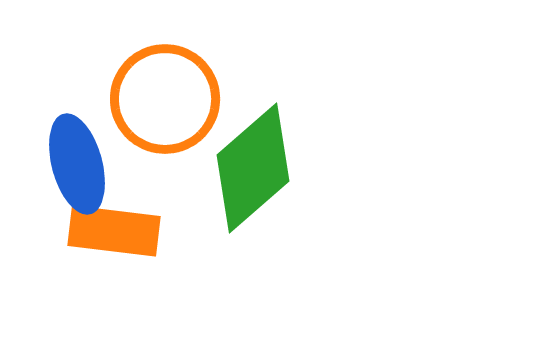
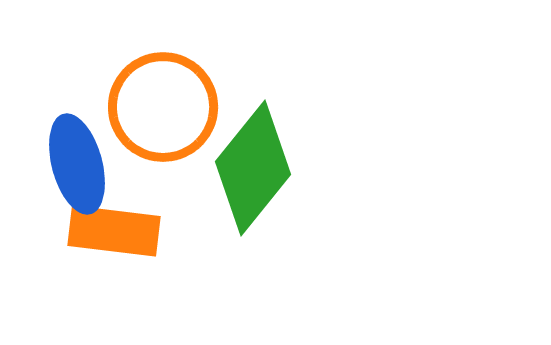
orange circle: moved 2 px left, 8 px down
green diamond: rotated 10 degrees counterclockwise
